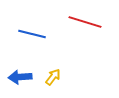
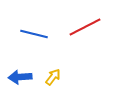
red line: moved 5 px down; rotated 44 degrees counterclockwise
blue line: moved 2 px right
